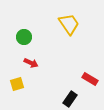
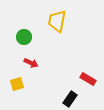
yellow trapezoid: moved 12 px left, 3 px up; rotated 135 degrees counterclockwise
red rectangle: moved 2 px left
